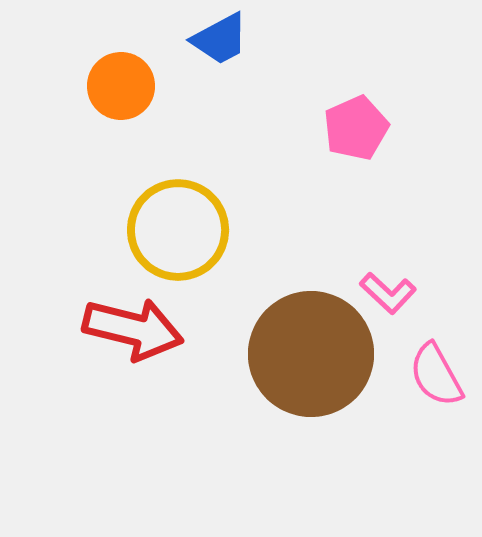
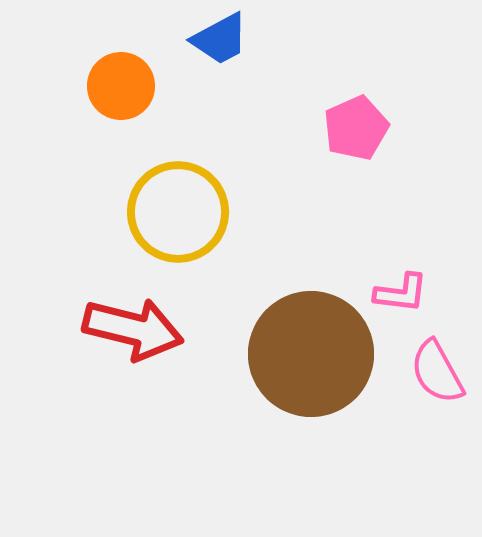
yellow circle: moved 18 px up
pink L-shape: moved 13 px right; rotated 36 degrees counterclockwise
pink semicircle: moved 1 px right, 3 px up
